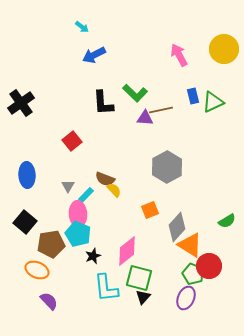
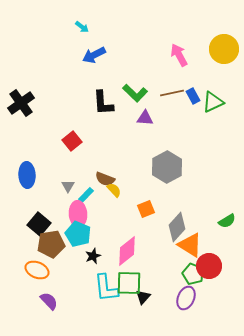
blue rectangle: rotated 14 degrees counterclockwise
brown line: moved 11 px right, 17 px up
orange square: moved 4 px left, 1 px up
black square: moved 14 px right, 2 px down
green square: moved 10 px left, 5 px down; rotated 12 degrees counterclockwise
